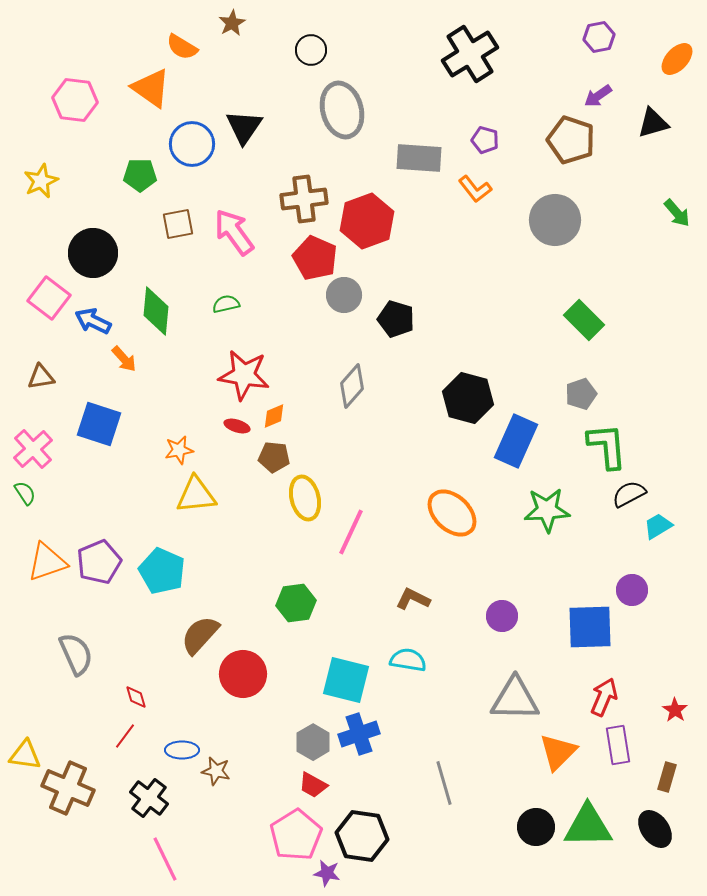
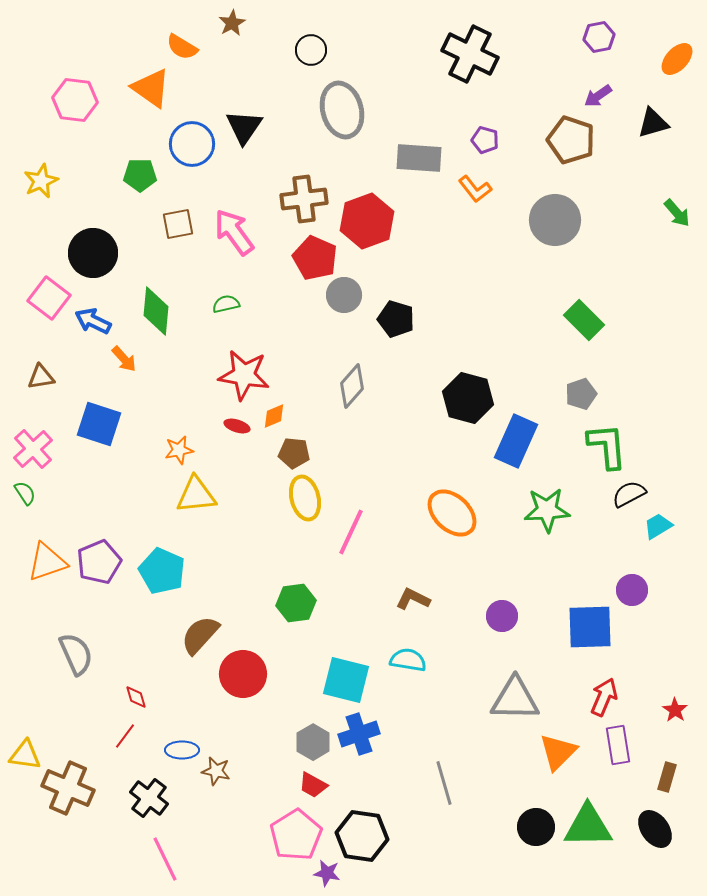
black cross at (470, 54): rotated 32 degrees counterclockwise
brown pentagon at (274, 457): moved 20 px right, 4 px up
